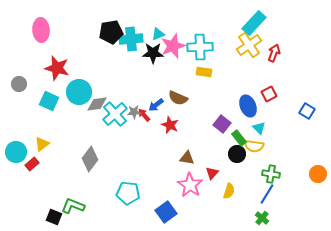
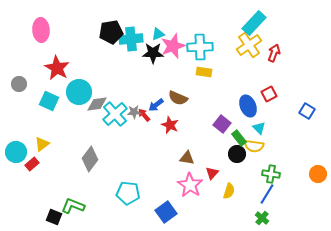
red star at (57, 68): rotated 15 degrees clockwise
